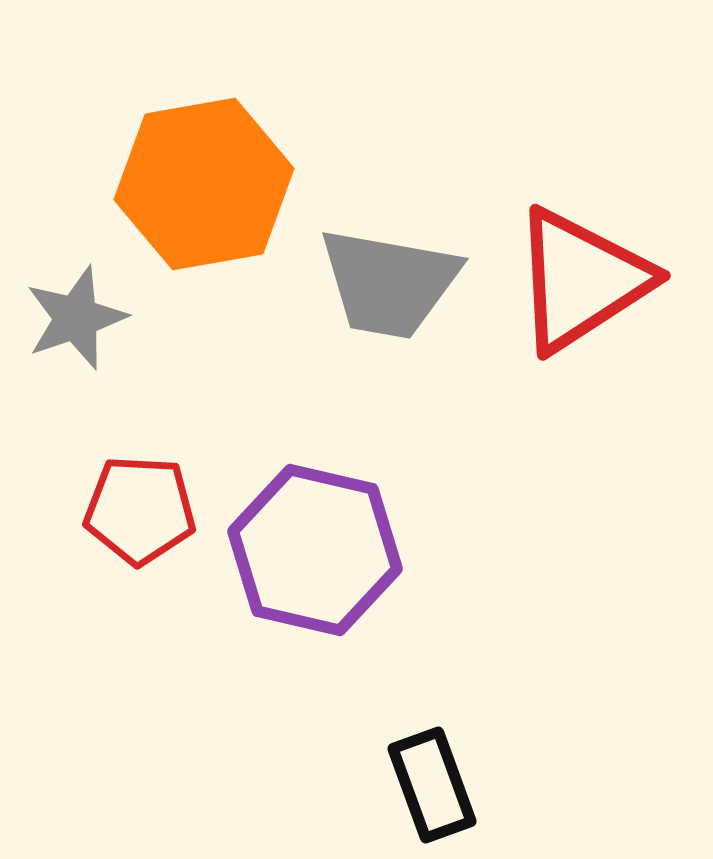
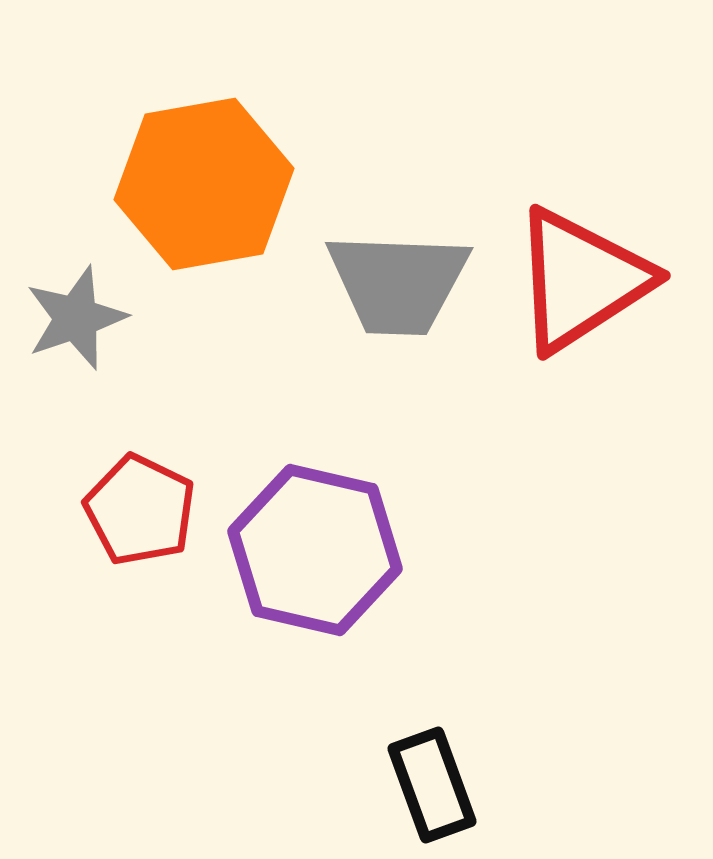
gray trapezoid: moved 9 px right; rotated 8 degrees counterclockwise
red pentagon: rotated 23 degrees clockwise
